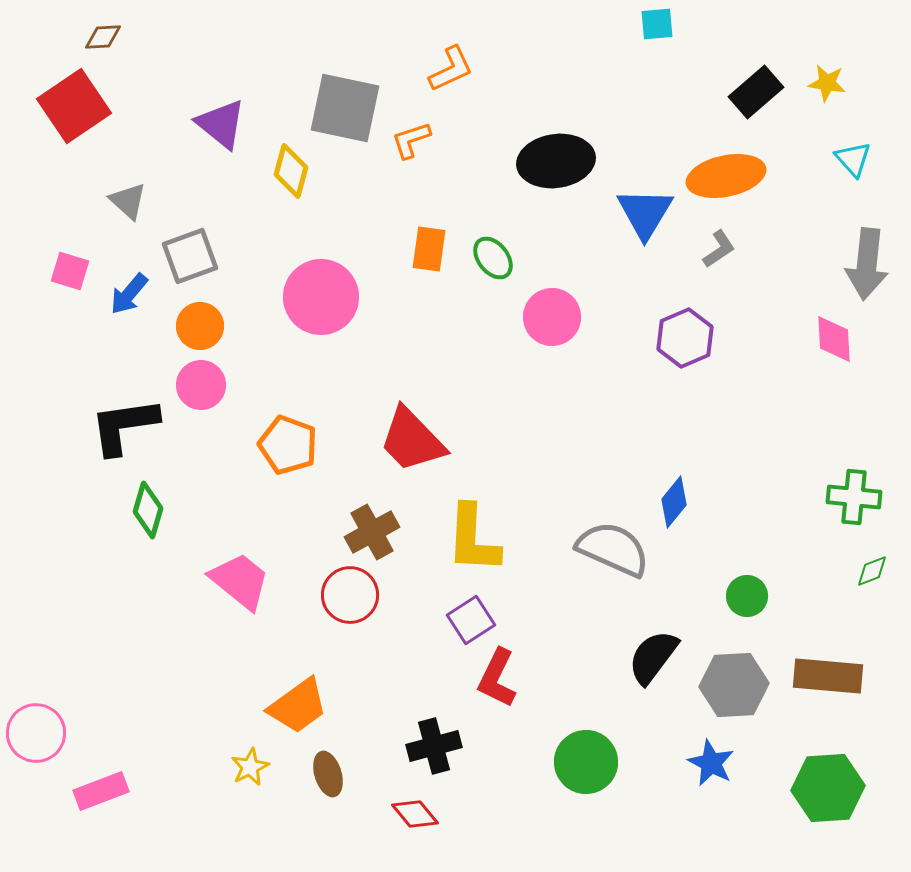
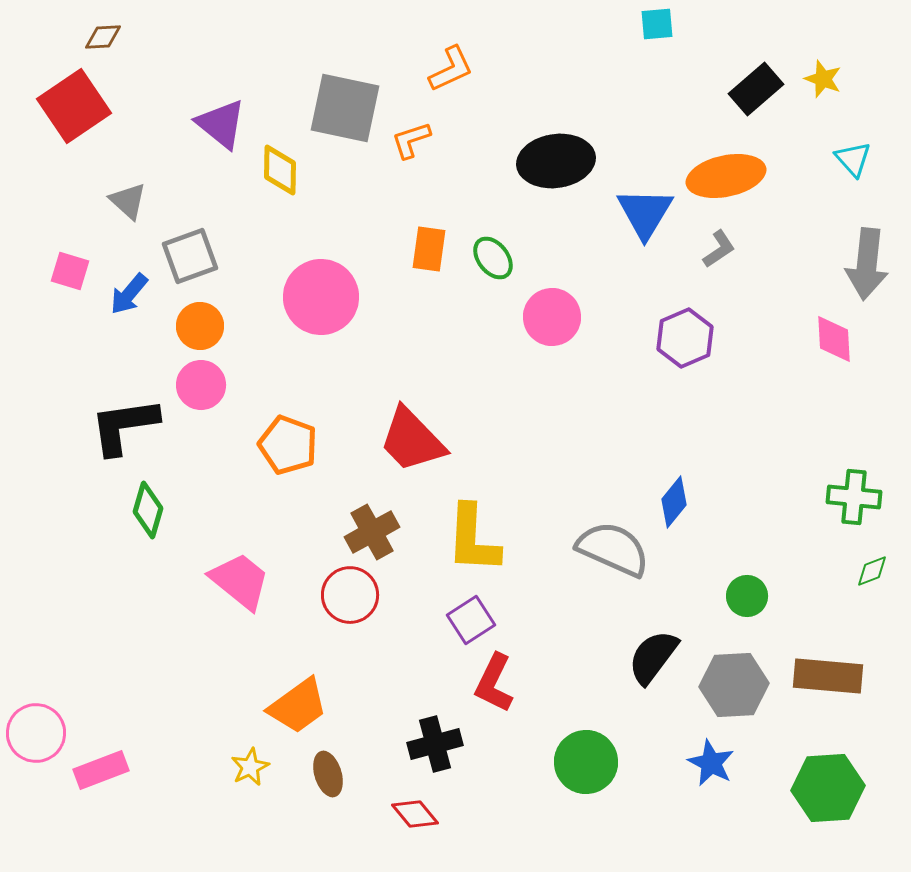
yellow star at (827, 83): moved 4 px left, 4 px up; rotated 12 degrees clockwise
black rectangle at (756, 92): moved 3 px up
yellow diamond at (291, 171): moved 11 px left, 1 px up; rotated 14 degrees counterclockwise
red L-shape at (497, 678): moved 3 px left, 5 px down
black cross at (434, 746): moved 1 px right, 2 px up
pink rectangle at (101, 791): moved 21 px up
